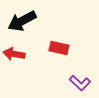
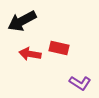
red arrow: moved 16 px right
purple L-shape: rotated 10 degrees counterclockwise
